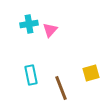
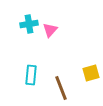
cyan rectangle: rotated 18 degrees clockwise
